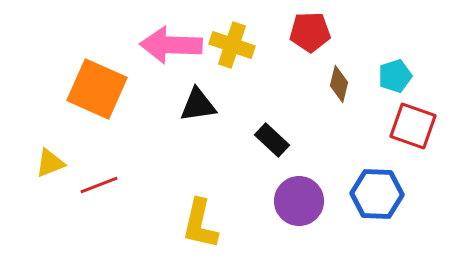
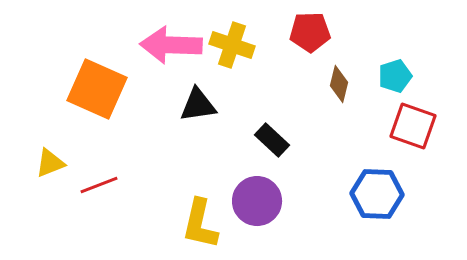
purple circle: moved 42 px left
